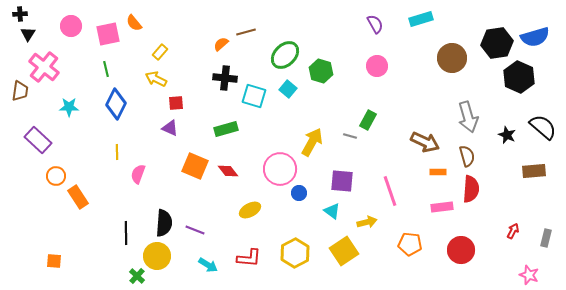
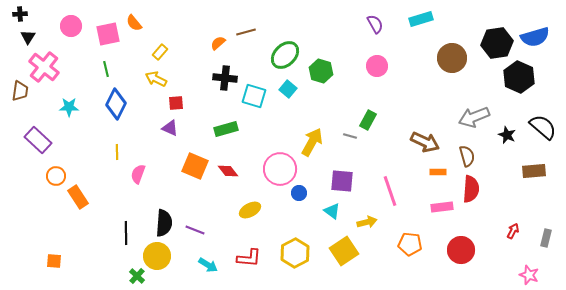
black triangle at (28, 34): moved 3 px down
orange semicircle at (221, 44): moved 3 px left, 1 px up
gray arrow at (468, 117): moved 6 px right; rotated 84 degrees clockwise
